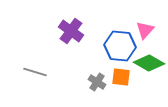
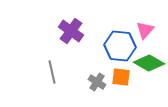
gray line: moved 17 px right; rotated 60 degrees clockwise
